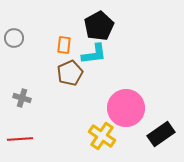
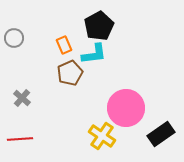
orange rectangle: rotated 30 degrees counterclockwise
gray cross: rotated 24 degrees clockwise
